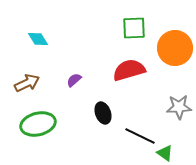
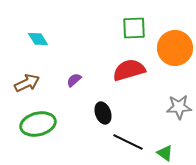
black line: moved 12 px left, 6 px down
